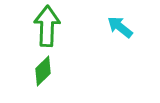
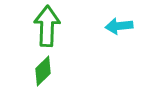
cyan arrow: moved 1 px left, 1 px up; rotated 44 degrees counterclockwise
